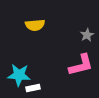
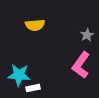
pink L-shape: rotated 140 degrees clockwise
